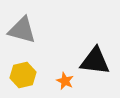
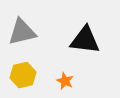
gray triangle: moved 2 px down; rotated 28 degrees counterclockwise
black triangle: moved 10 px left, 21 px up
